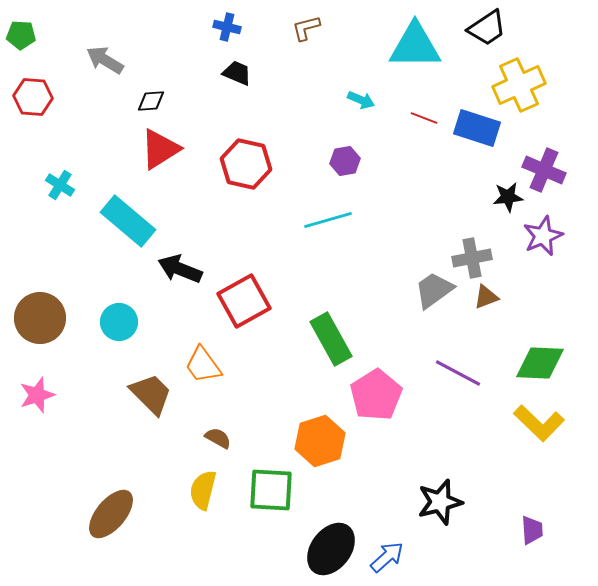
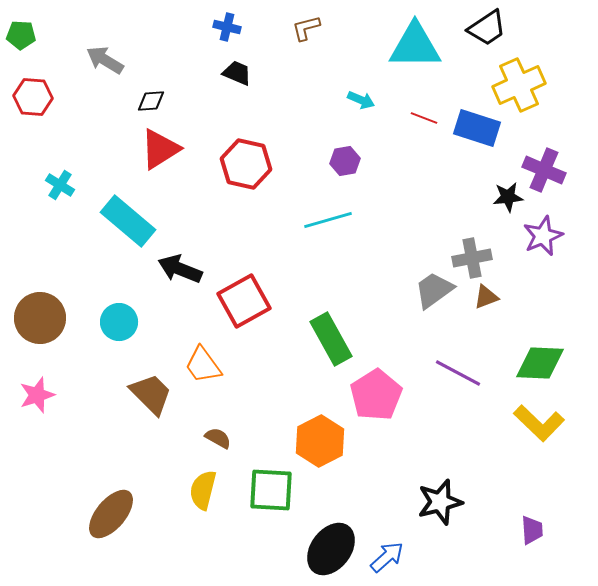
orange hexagon at (320, 441): rotated 9 degrees counterclockwise
